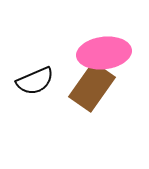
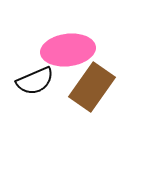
pink ellipse: moved 36 px left, 3 px up
